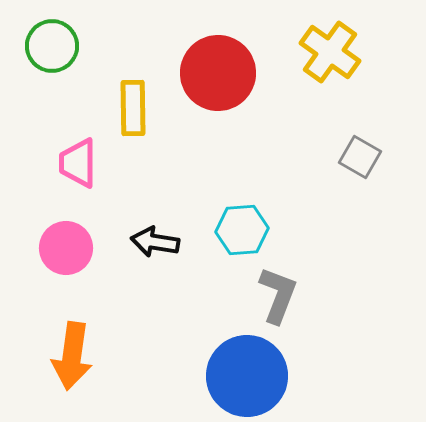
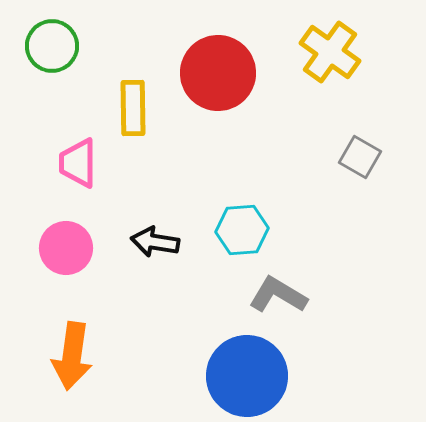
gray L-shape: rotated 80 degrees counterclockwise
